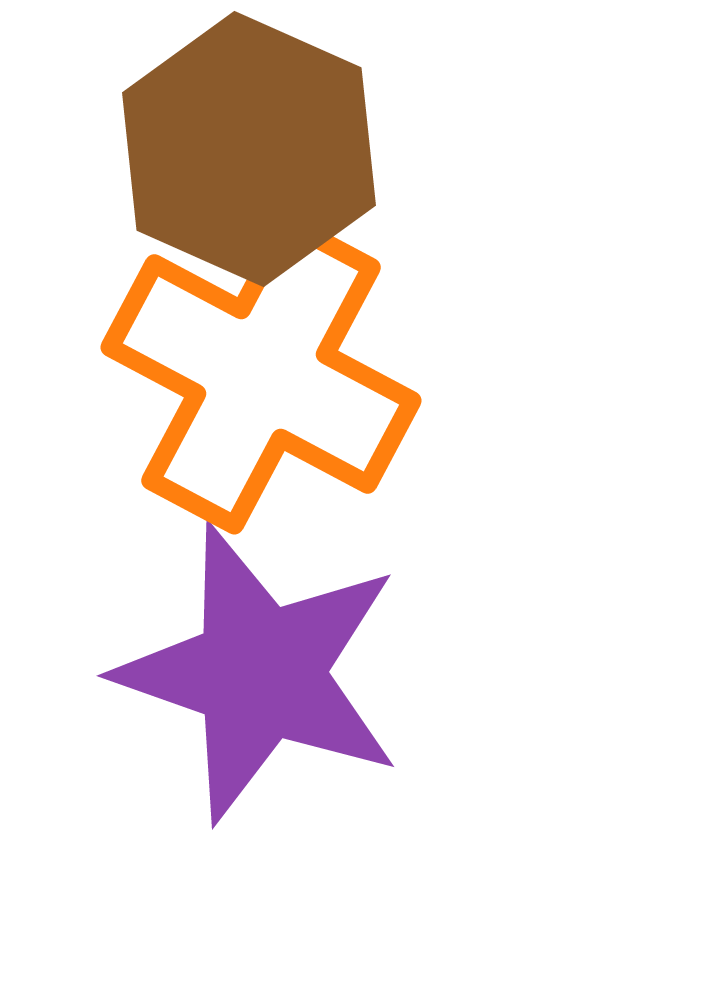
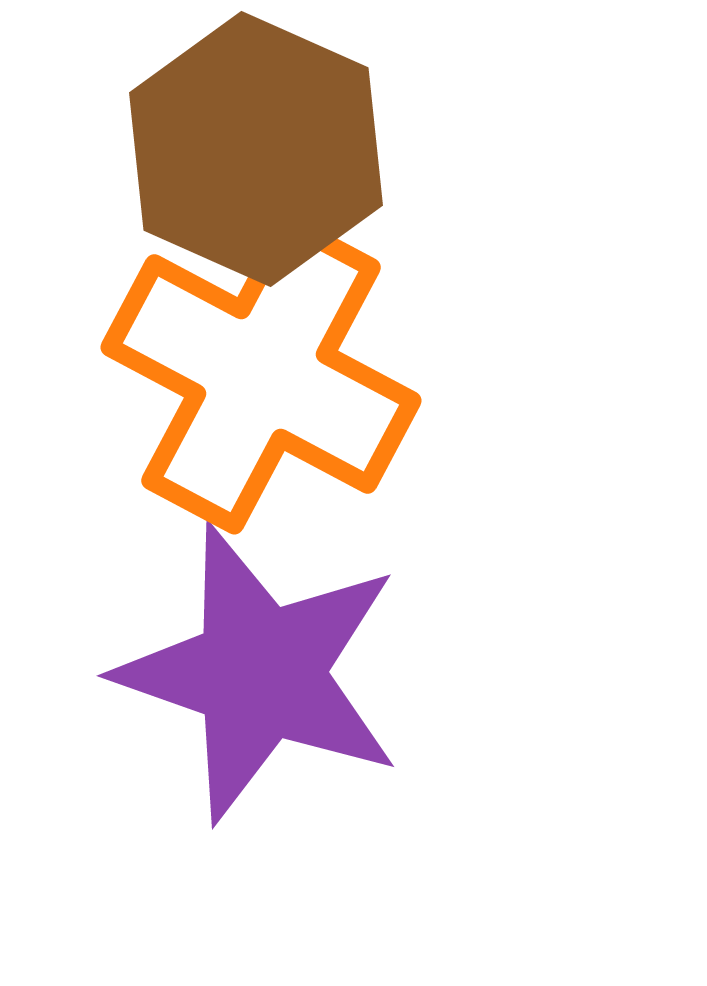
brown hexagon: moved 7 px right
